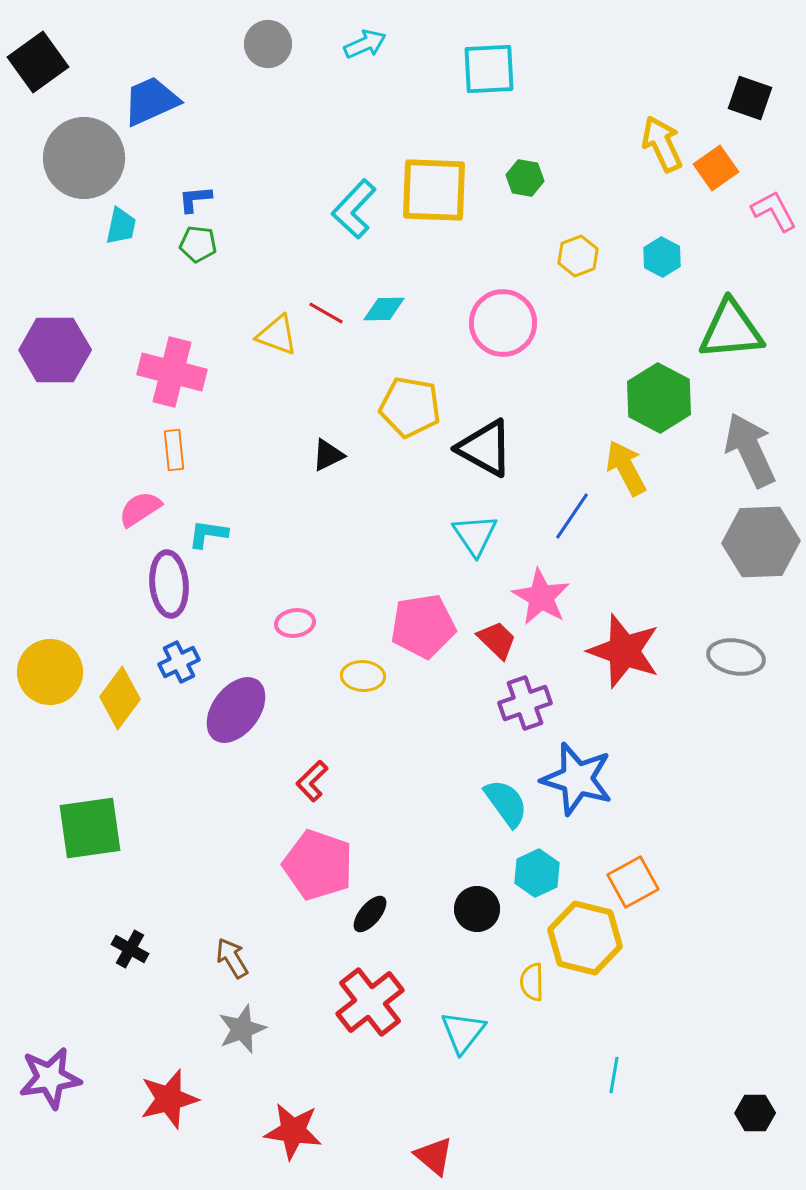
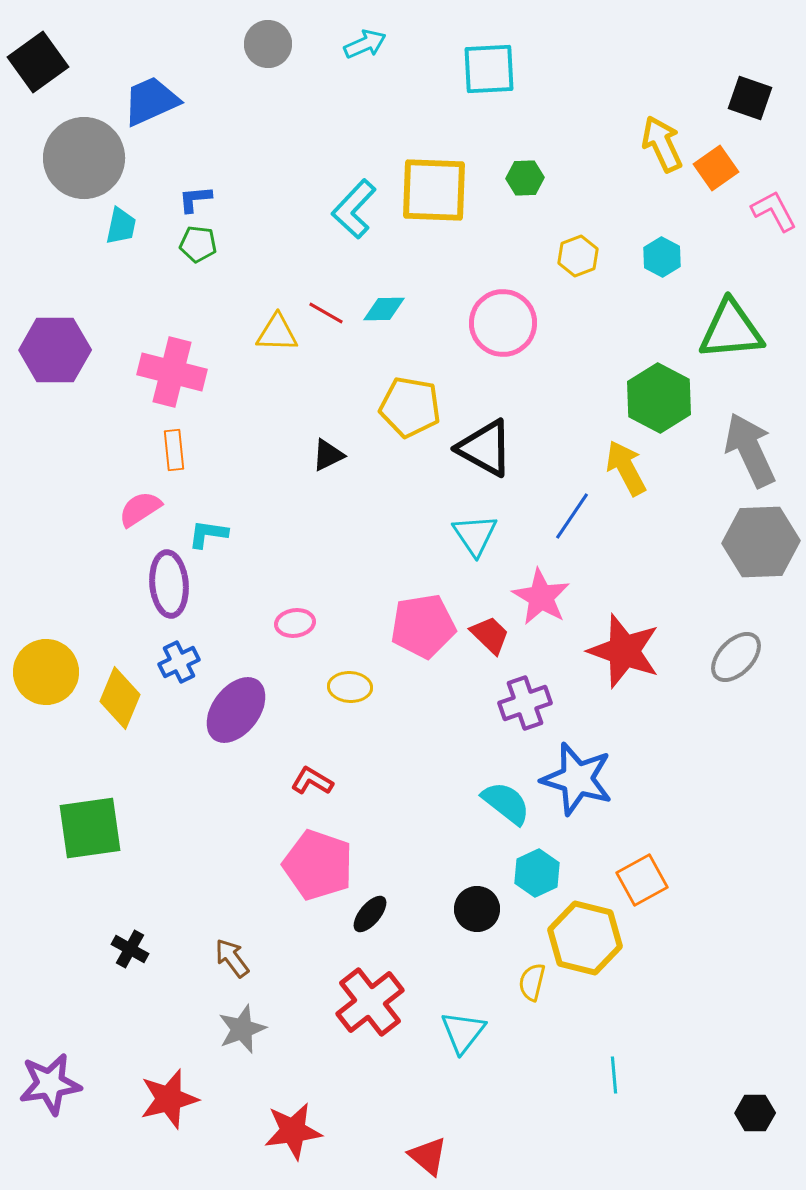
green hexagon at (525, 178): rotated 12 degrees counterclockwise
yellow triangle at (277, 335): moved 2 px up; rotated 18 degrees counterclockwise
red trapezoid at (497, 640): moved 7 px left, 5 px up
gray ellipse at (736, 657): rotated 56 degrees counterclockwise
yellow circle at (50, 672): moved 4 px left
yellow ellipse at (363, 676): moved 13 px left, 11 px down
yellow diamond at (120, 698): rotated 14 degrees counterclockwise
red L-shape at (312, 781): rotated 75 degrees clockwise
cyan semicircle at (506, 803): rotated 16 degrees counterclockwise
orange square at (633, 882): moved 9 px right, 2 px up
brown arrow at (232, 958): rotated 6 degrees counterclockwise
yellow semicircle at (532, 982): rotated 15 degrees clockwise
cyan line at (614, 1075): rotated 15 degrees counterclockwise
purple star at (50, 1078): moved 6 px down
red star at (293, 1131): rotated 16 degrees counterclockwise
red triangle at (434, 1156): moved 6 px left
